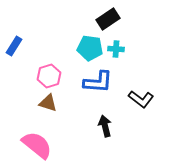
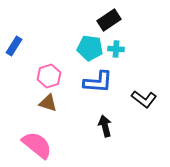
black rectangle: moved 1 px right, 1 px down
black L-shape: moved 3 px right
